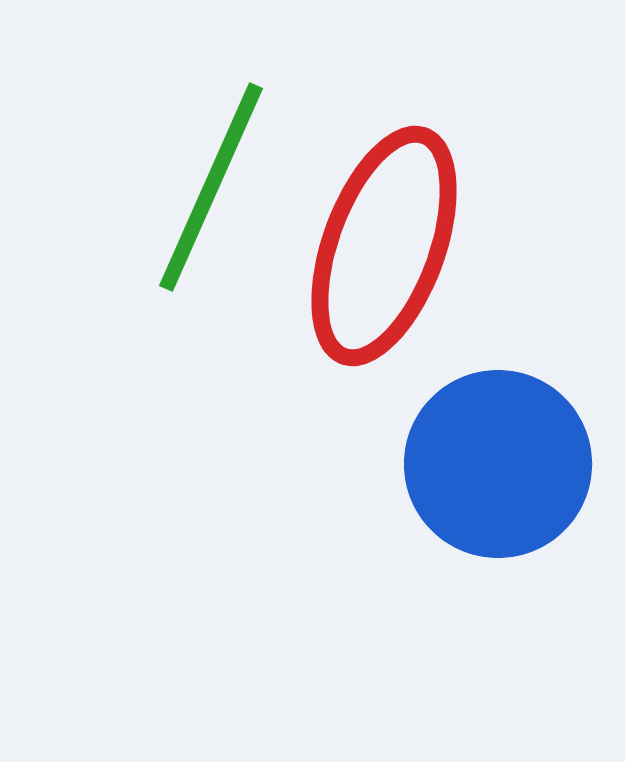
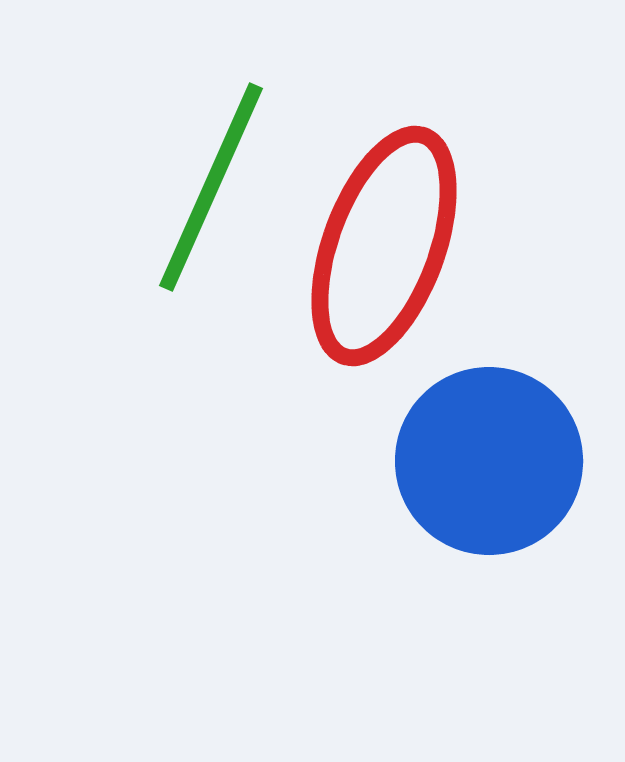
blue circle: moved 9 px left, 3 px up
